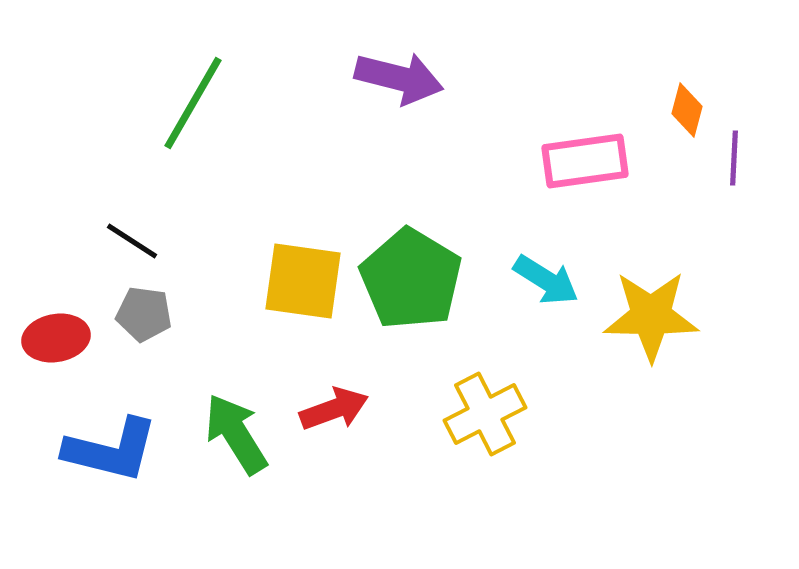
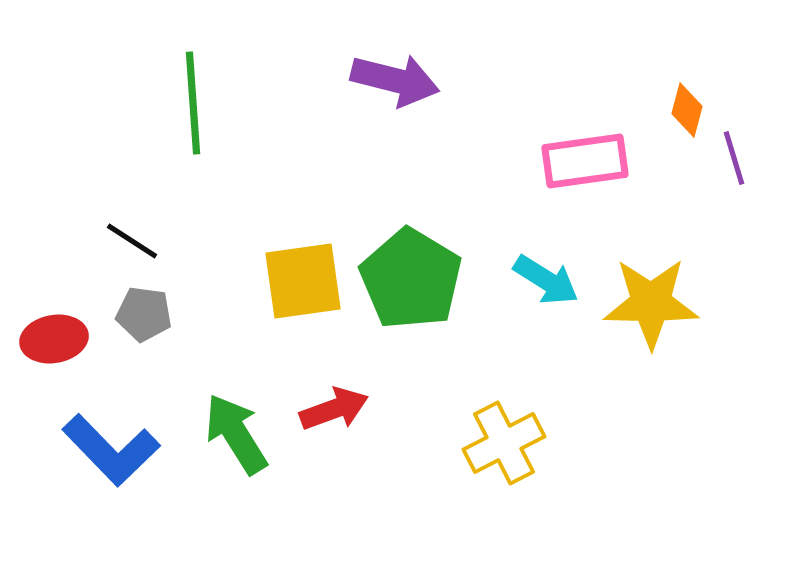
purple arrow: moved 4 px left, 2 px down
green line: rotated 34 degrees counterclockwise
purple line: rotated 20 degrees counterclockwise
yellow square: rotated 16 degrees counterclockwise
yellow star: moved 13 px up
red ellipse: moved 2 px left, 1 px down
yellow cross: moved 19 px right, 29 px down
blue L-shape: rotated 32 degrees clockwise
